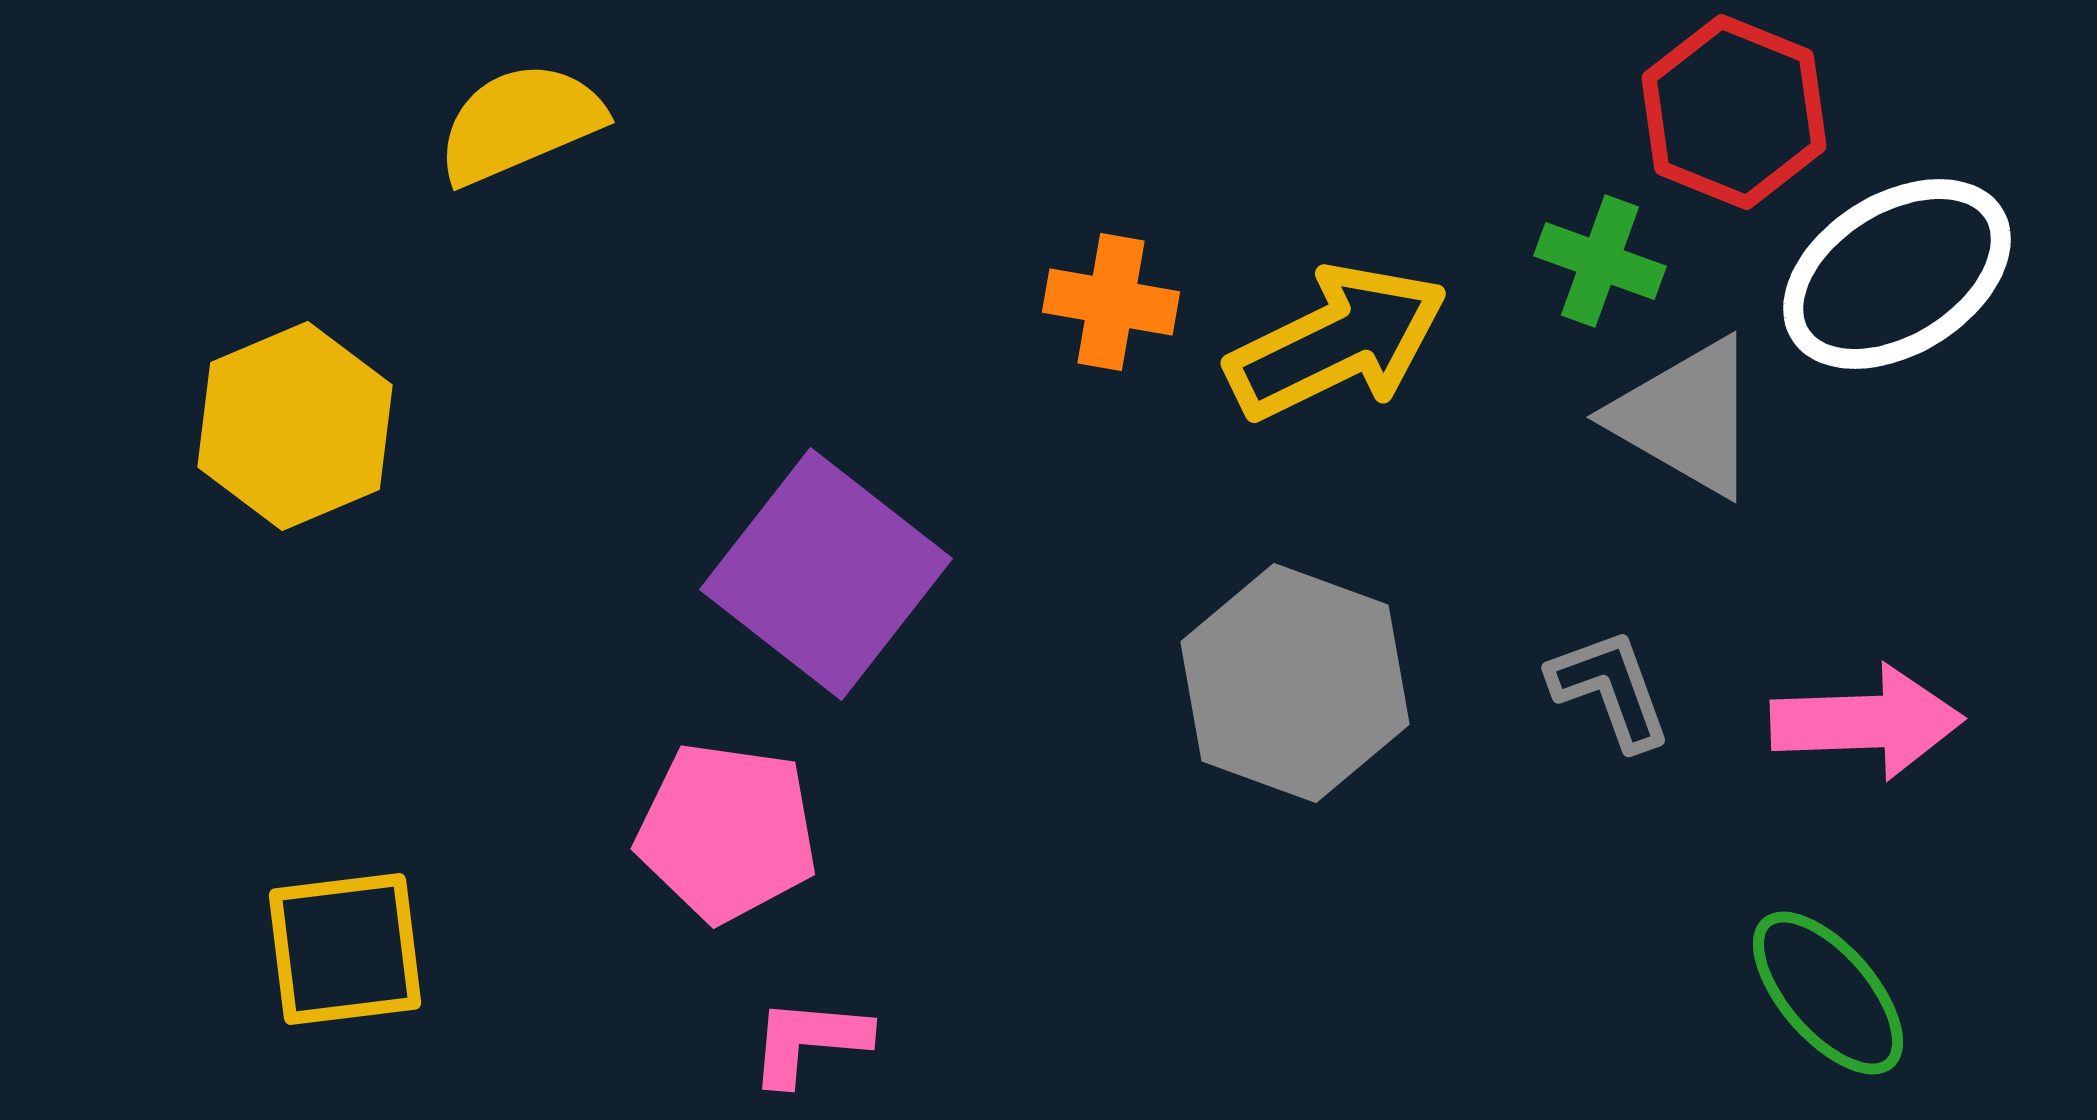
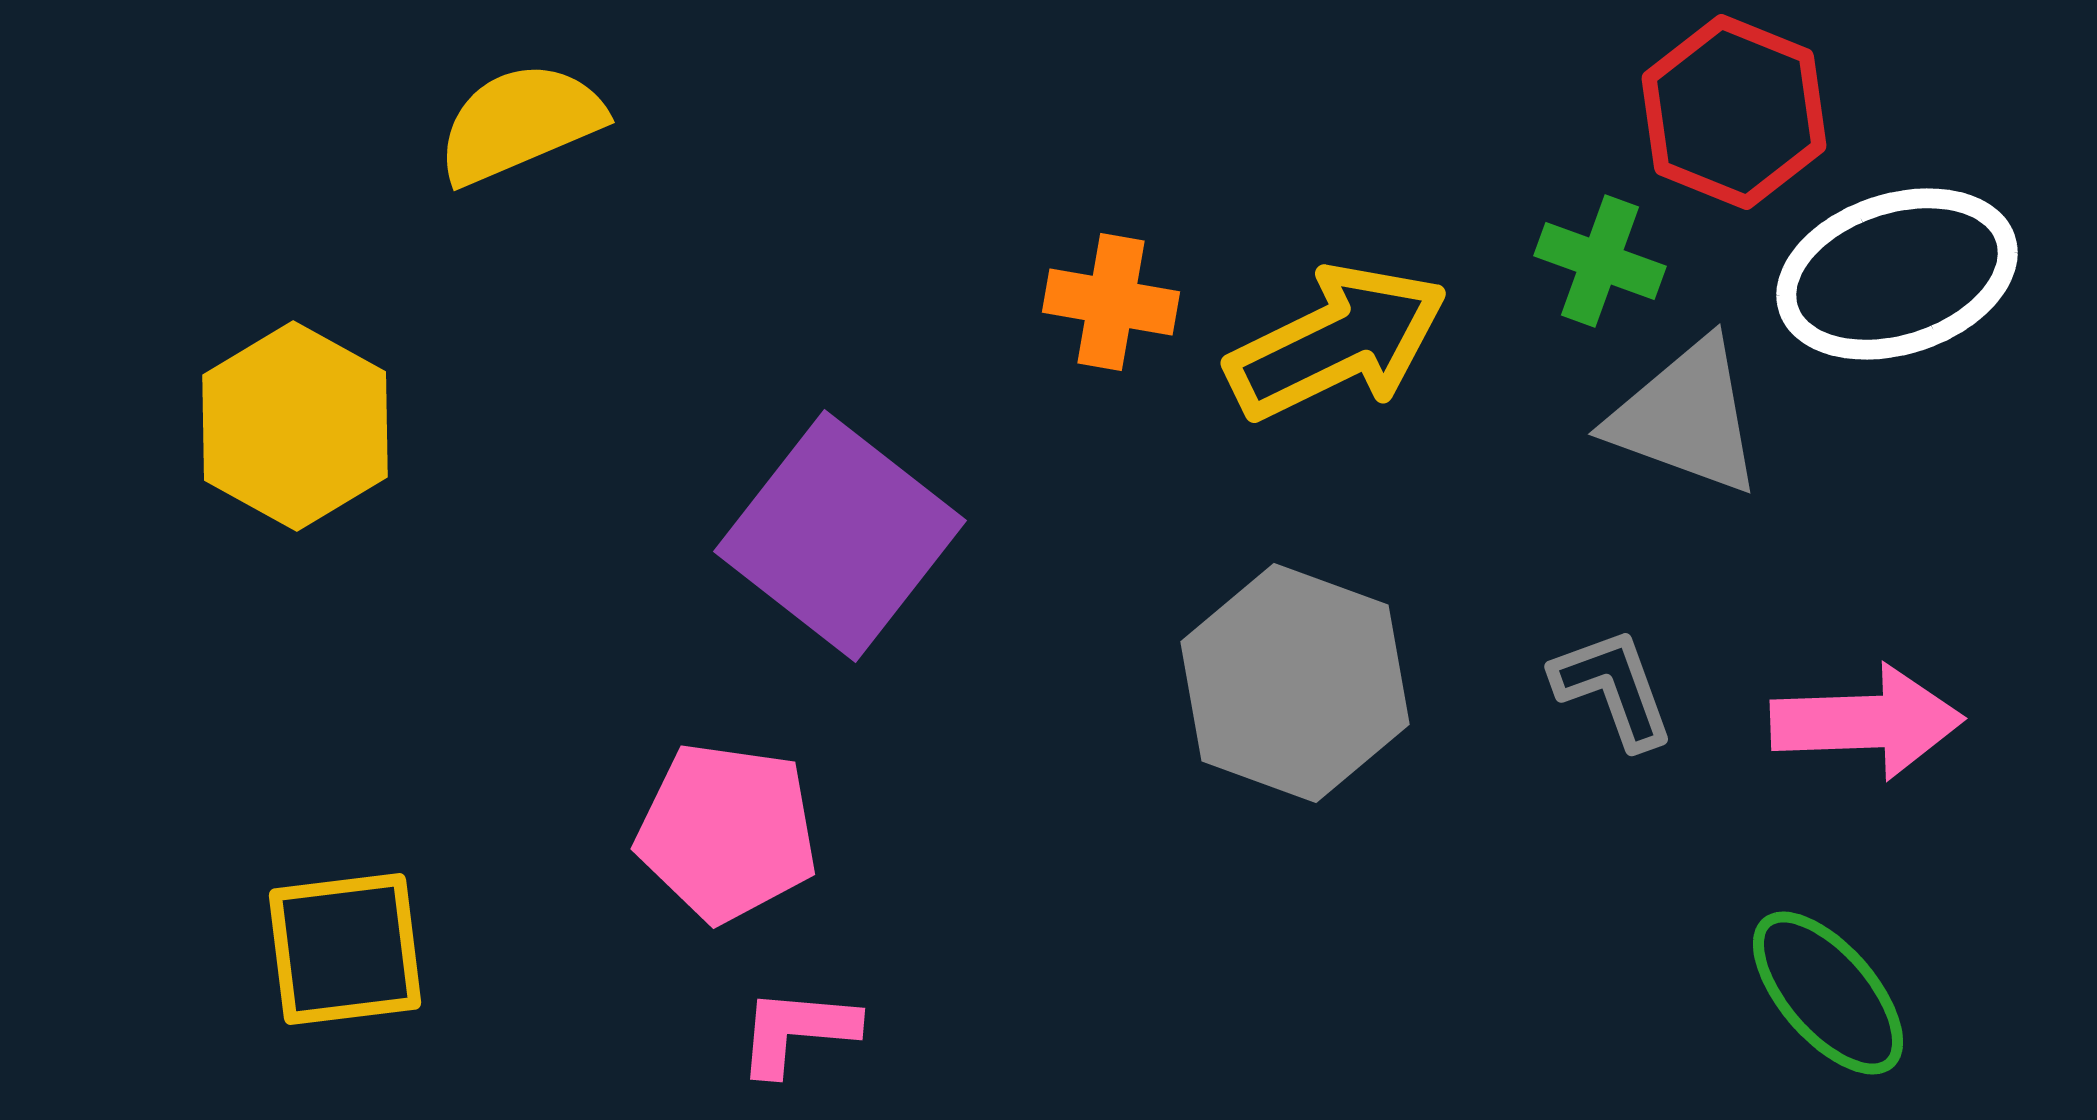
white ellipse: rotated 14 degrees clockwise
gray triangle: rotated 10 degrees counterclockwise
yellow hexagon: rotated 8 degrees counterclockwise
purple square: moved 14 px right, 38 px up
gray L-shape: moved 3 px right, 1 px up
pink L-shape: moved 12 px left, 10 px up
